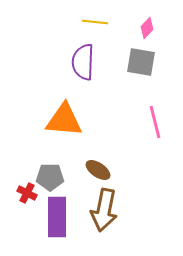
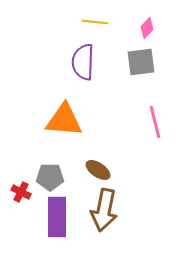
gray square: rotated 16 degrees counterclockwise
red cross: moved 6 px left, 1 px up
